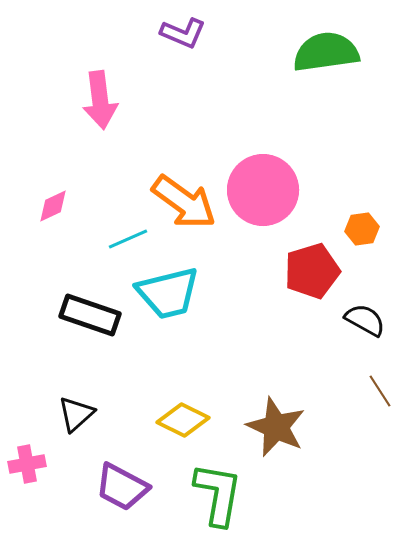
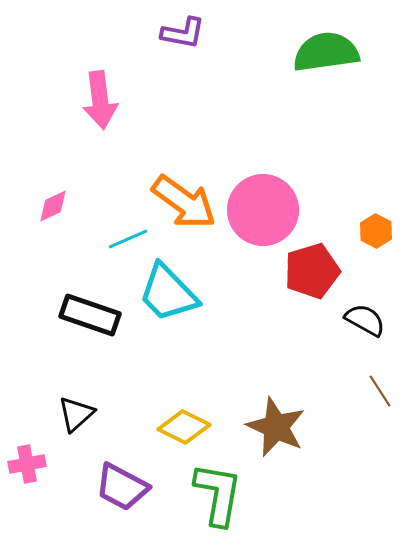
purple L-shape: rotated 12 degrees counterclockwise
pink circle: moved 20 px down
orange hexagon: moved 14 px right, 2 px down; rotated 24 degrees counterclockwise
cyan trapezoid: rotated 60 degrees clockwise
yellow diamond: moved 1 px right, 7 px down
